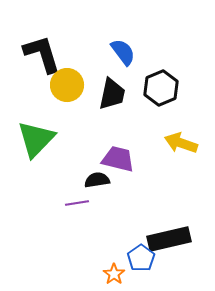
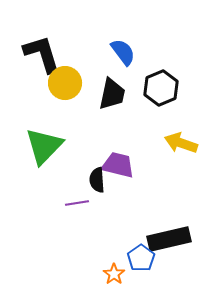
yellow circle: moved 2 px left, 2 px up
green triangle: moved 8 px right, 7 px down
purple trapezoid: moved 6 px down
black semicircle: rotated 85 degrees counterclockwise
